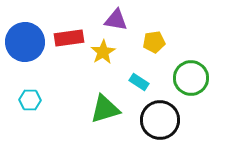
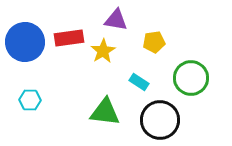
yellow star: moved 1 px up
green triangle: moved 3 px down; rotated 24 degrees clockwise
